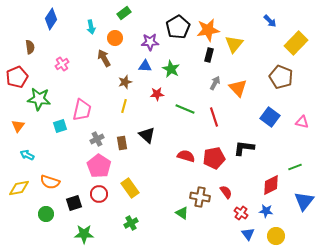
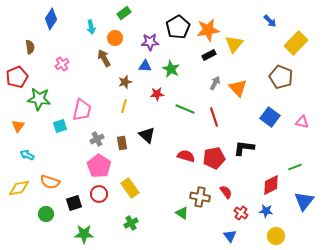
black rectangle at (209, 55): rotated 48 degrees clockwise
blue triangle at (248, 234): moved 18 px left, 2 px down
